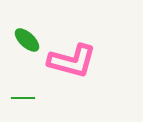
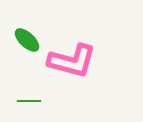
green line: moved 6 px right, 3 px down
